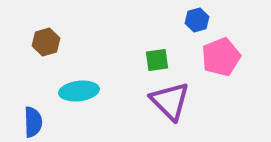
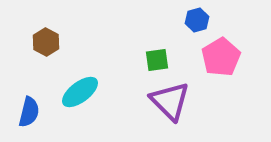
brown hexagon: rotated 16 degrees counterclockwise
pink pentagon: rotated 9 degrees counterclockwise
cyan ellipse: moved 1 px right, 1 px down; rotated 30 degrees counterclockwise
blue semicircle: moved 4 px left, 10 px up; rotated 16 degrees clockwise
